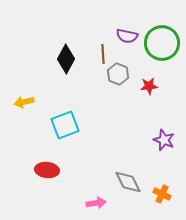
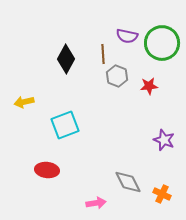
gray hexagon: moved 1 px left, 2 px down
